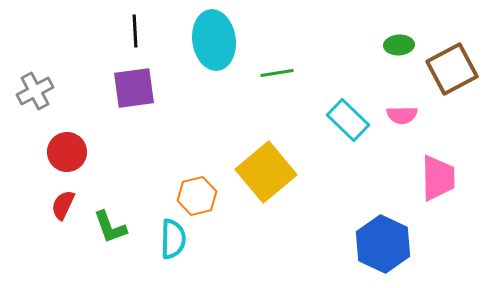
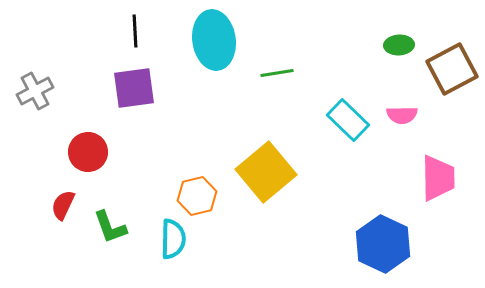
red circle: moved 21 px right
